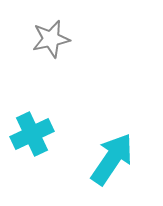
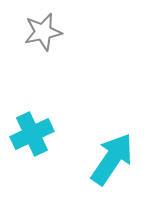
gray star: moved 8 px left, 7 px up
